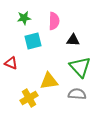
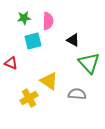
pink semicircle: moved 6 px left
black triangle: rotated 24 degrees clockwise
green triangle: moved 9 px right, 4 px up
yellow triangle: rotated 42 degrees clockwise
